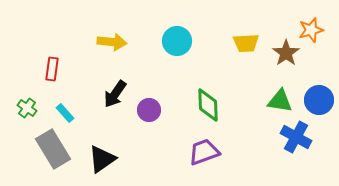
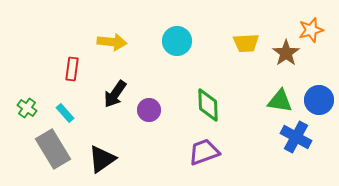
red rectangle: moved 20 px right
